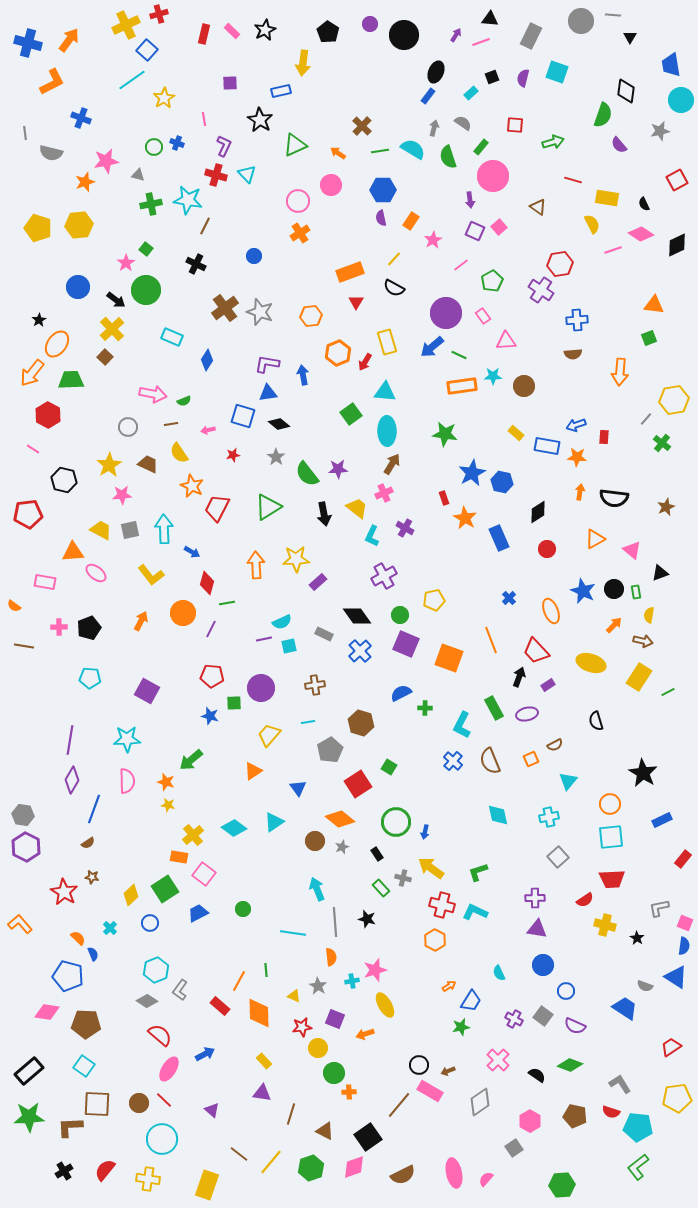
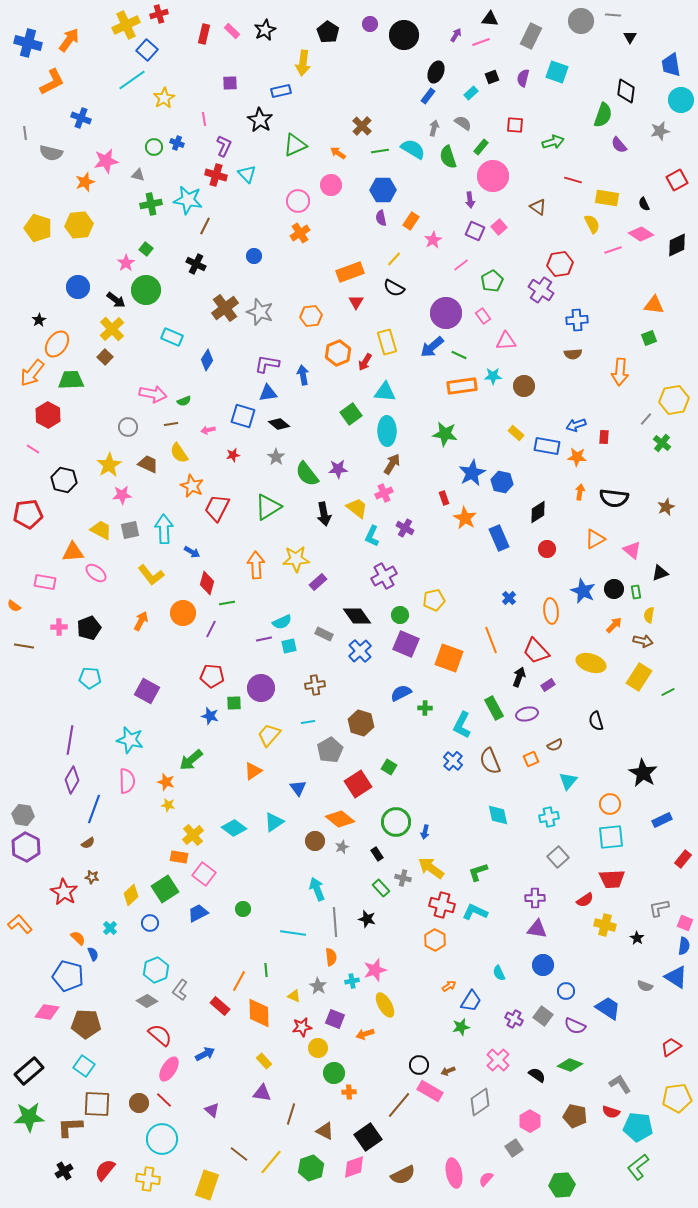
orange ellipse at (551, 611): rotated 15 degrees clockwise
cyan star at (127, 739): moved 3 px right, 1 px down; rotated 16 degrees clockwise
blue trapezoid at (625, 1008): moved 17 px left
